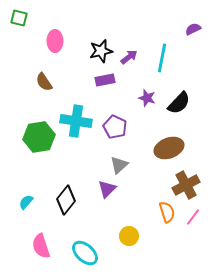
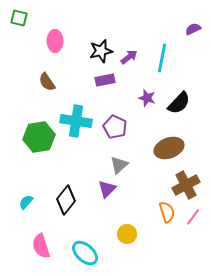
brown semicircle: moved 3 px right
yellow circle: moved 2 px left, 2 px up
